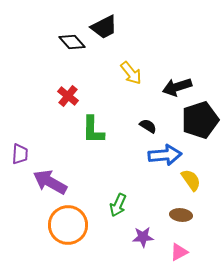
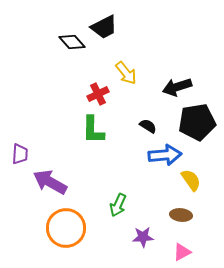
yellow arrow: moved 5 px left
red cross: moved 30 px right, 2 px up; rotated 25 degrees clockwise
black pentagon: moved 3 px left, 2 px down; rotated 9 degrees clockwise
orange circle: moved 2 px left, 3 px down
pink triangle: moved 3 px right
